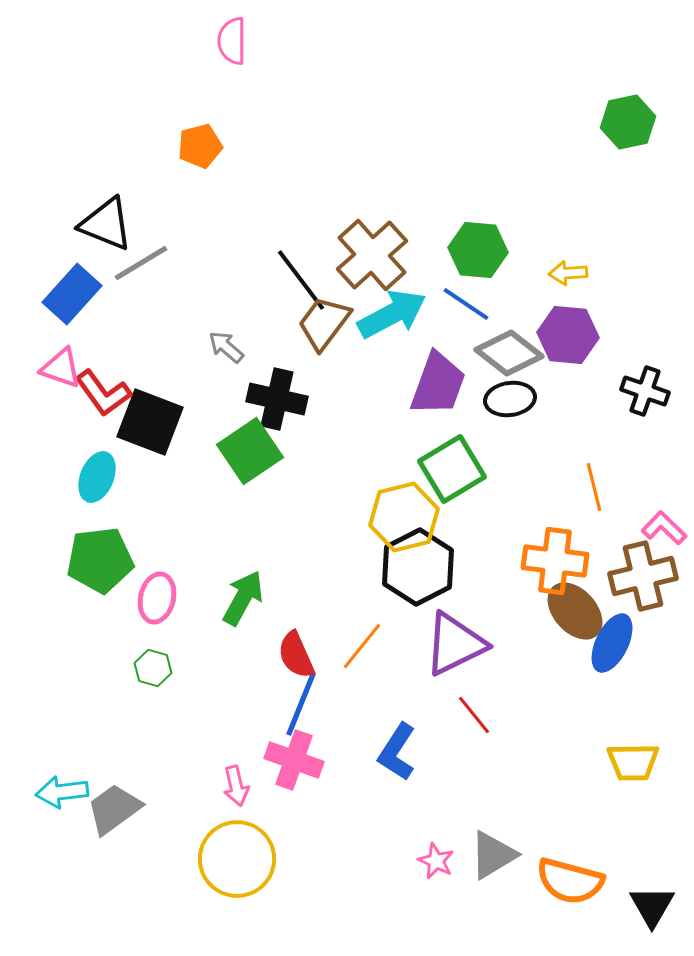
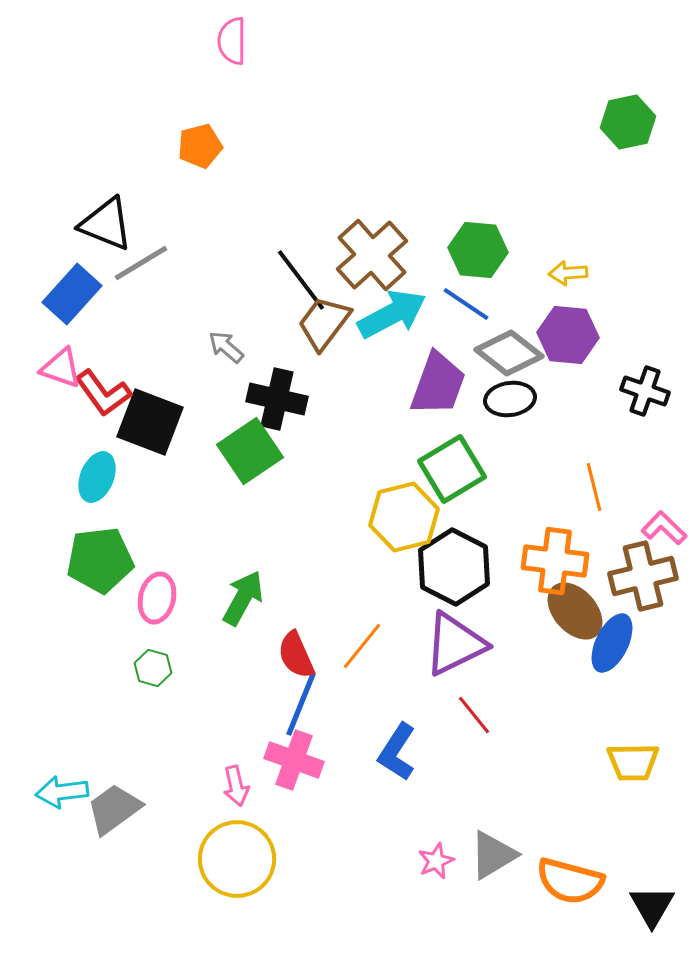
black hexagon at (418, 567): moved 36 px right; rotated 6 degrees counterclockwise
pink star at (436, 861): rotated 24 degrees clockwise
